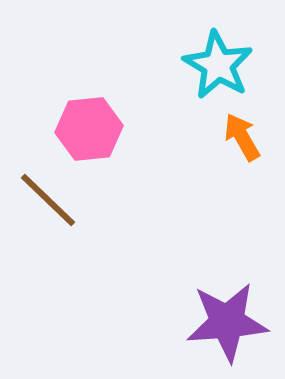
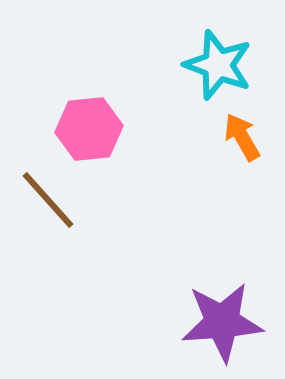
cyan star: rotated 10 degrees counterclockwise
brown line: rotated 4 degrees clockwise
purple star: moved 5 px left
